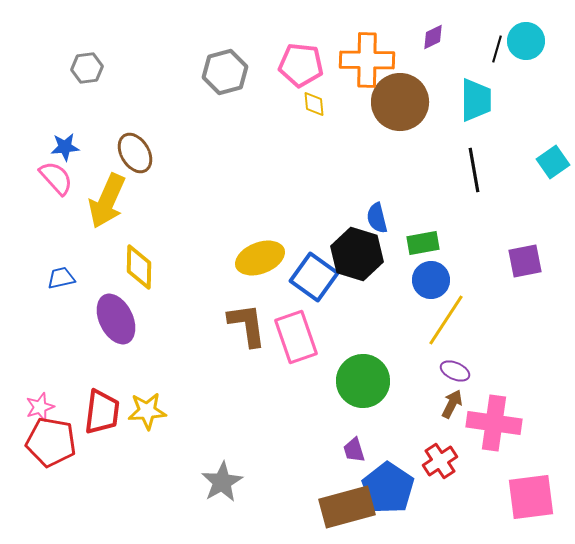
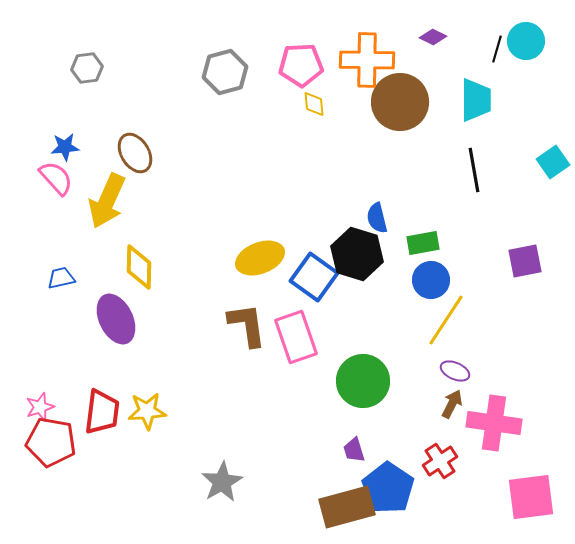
purple diamond at (433, 37): rotated 52 degrees clockwise
pink pentagon at (301, 65): rotated 9 degrees counterclockwise
